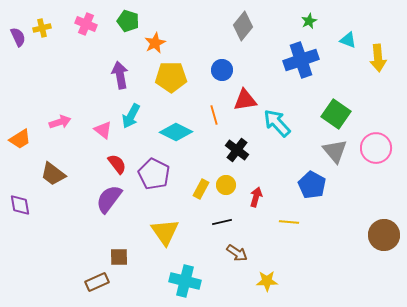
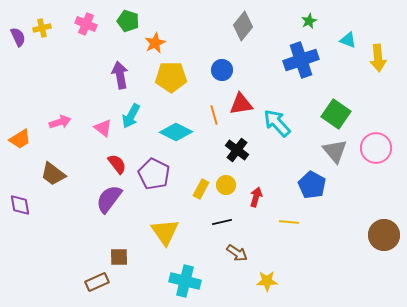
red triangle at (245, 100): moved 4 px left, 4 px down
pink triangle at (103, 130): moved 2 px up
